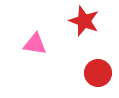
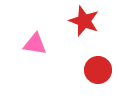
red circle: moved 3 px up
